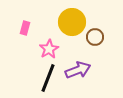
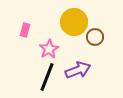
yellow circle: moved 2 px right
pink rectangle: moved 2 px down
black line: moved 1 px left, 1 px up
